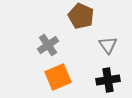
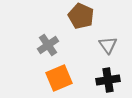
orange square: moved 1 px right, 1 px down
